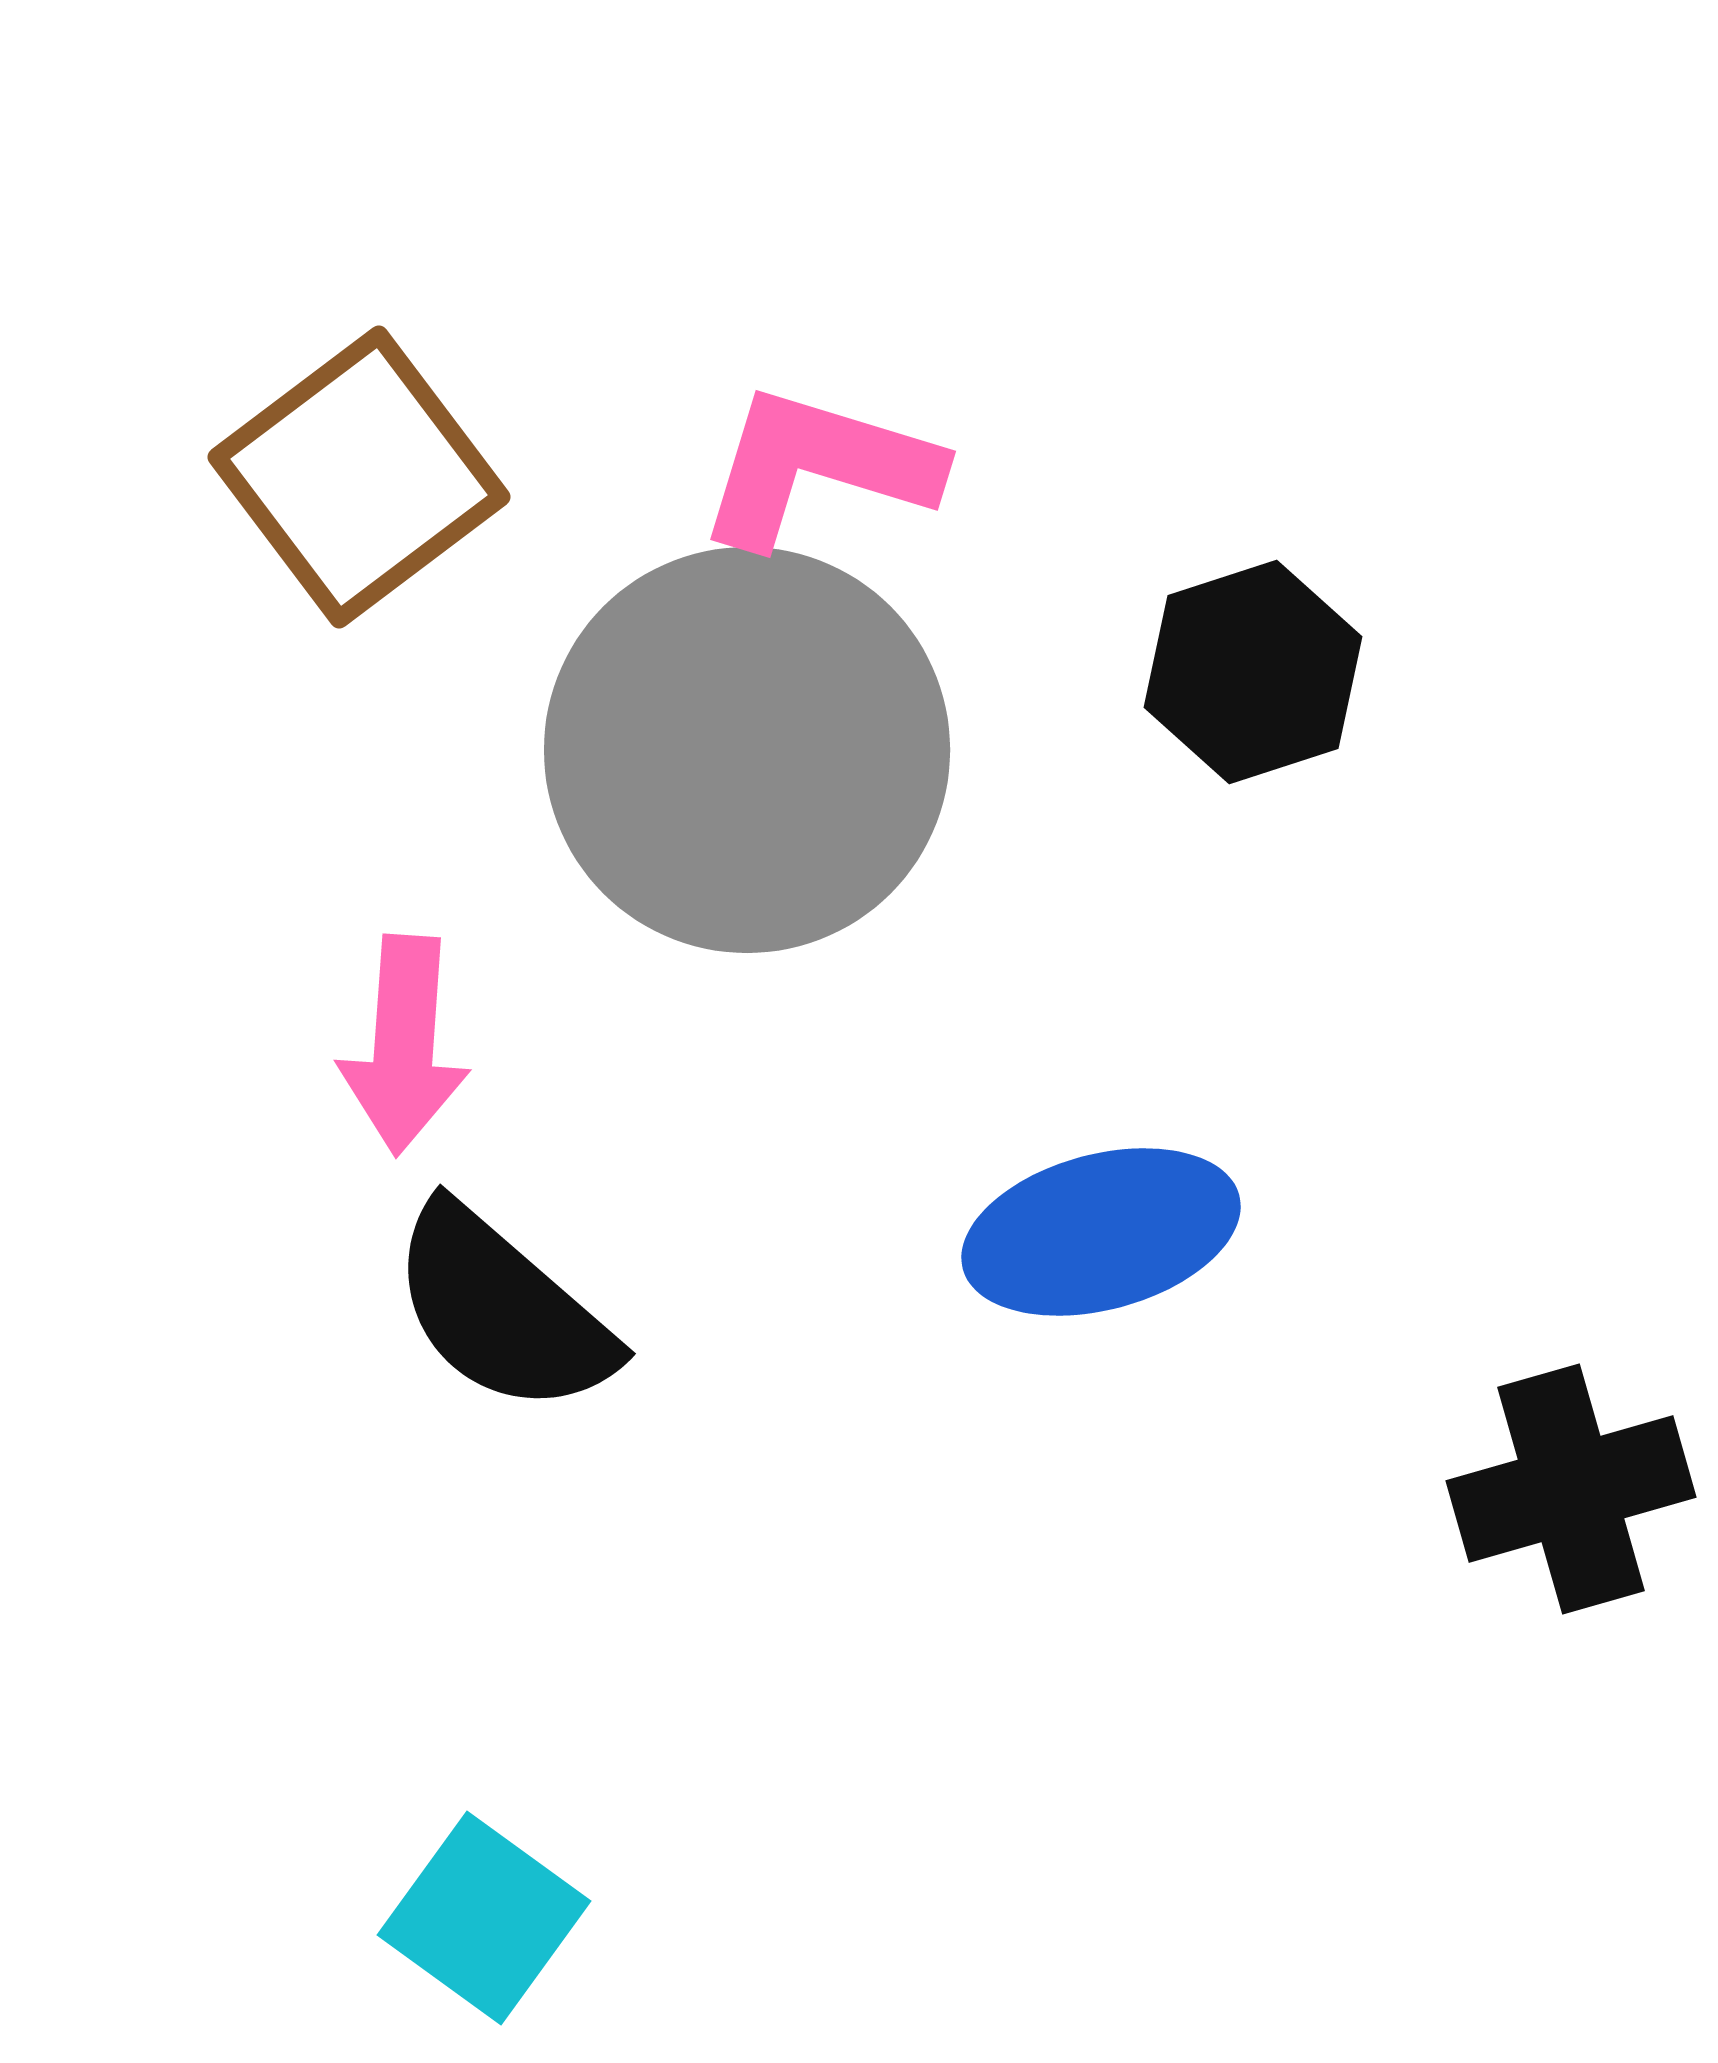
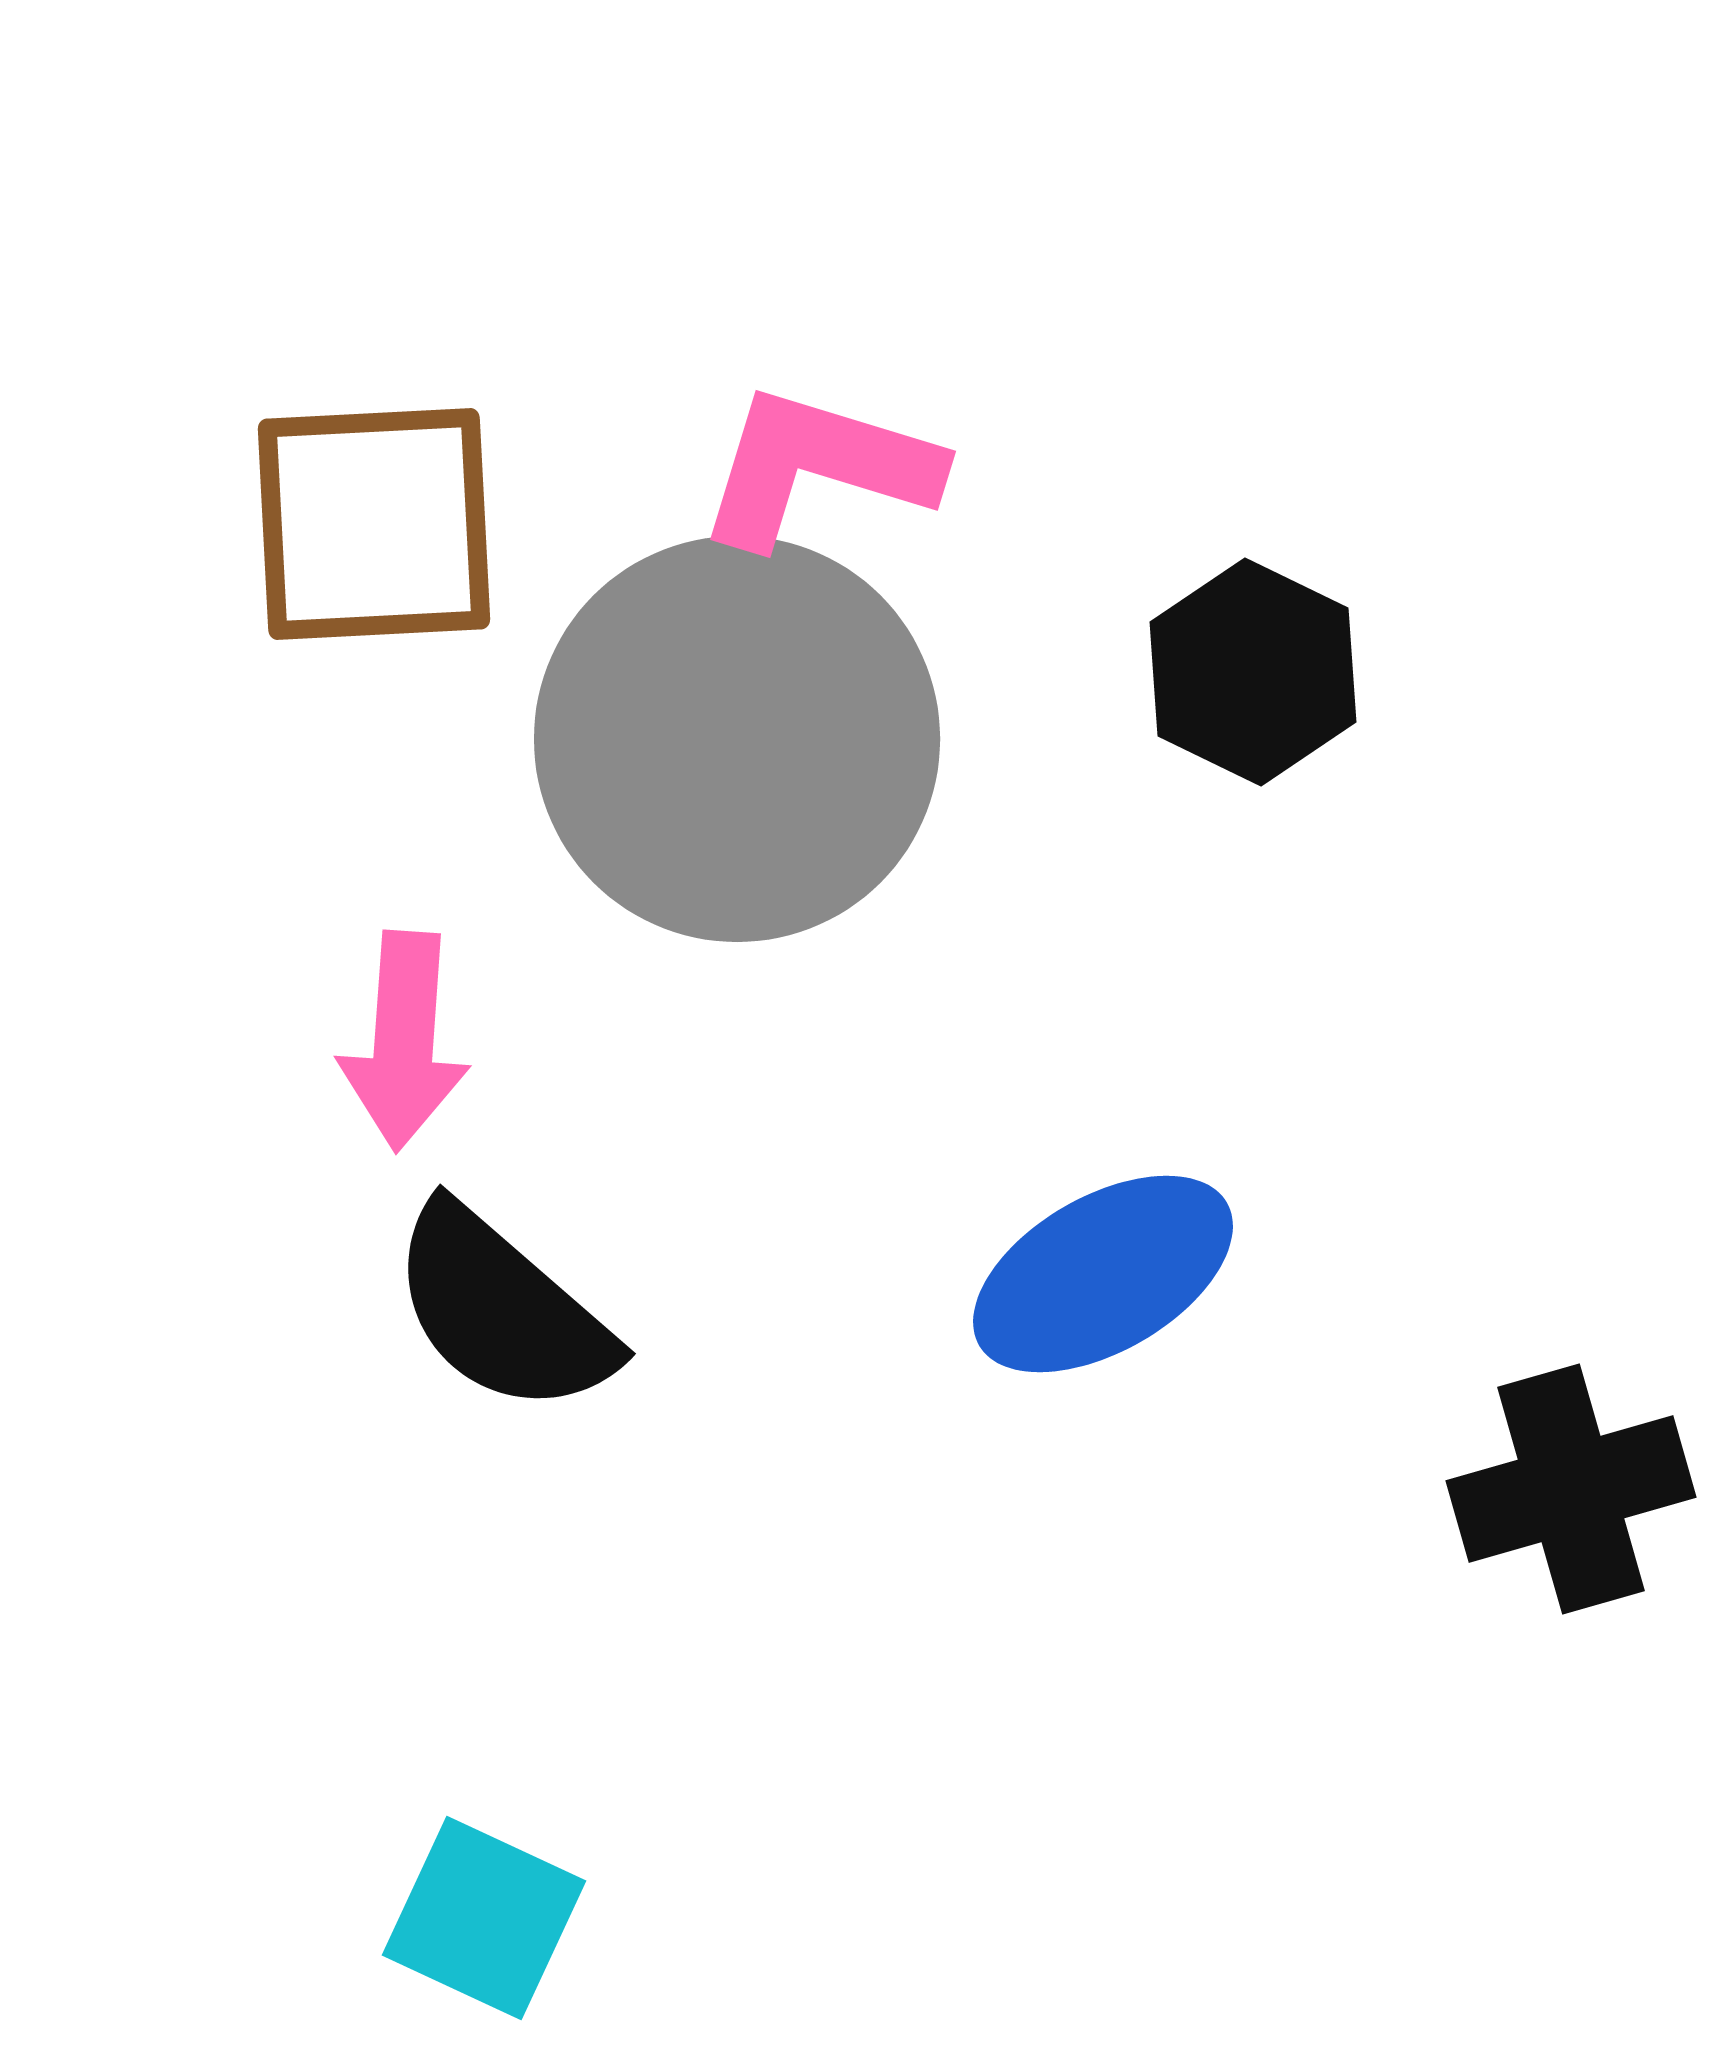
brown square: moved 15 px right, 47 px down; rotated 34 degrees clockwise
black hexagon: rotated 16 degrees counterclockwise
gray circle: moved 10 px left, 11 px up
pink arrow: moved 4 px up
blue ellipse: moved 2 px right, 42 px down; rotated 15 degrees counterclockwise
cyan square: rotated 11 degrees counterclockwise
